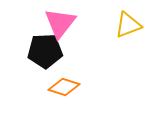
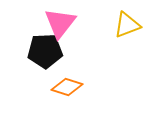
yellow triangle: moved 1 px left
orange diamond: moved 3 px right
